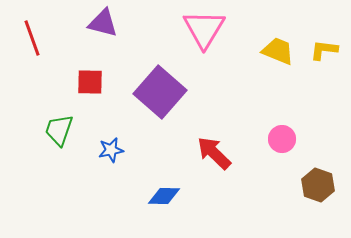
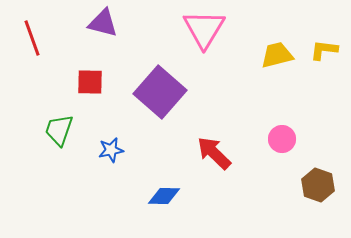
yellow trapezoid: moved 1 px left, 4 px down; rotated 36 degrees counterclockwise
